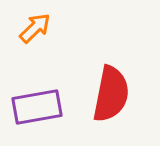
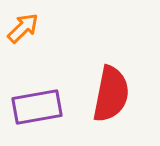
orange arrow: moved 12 px left
